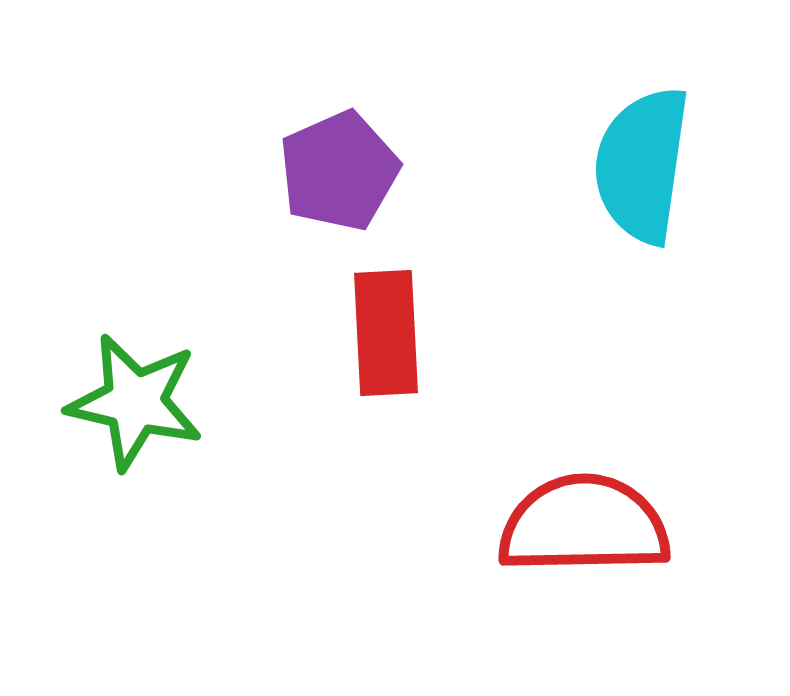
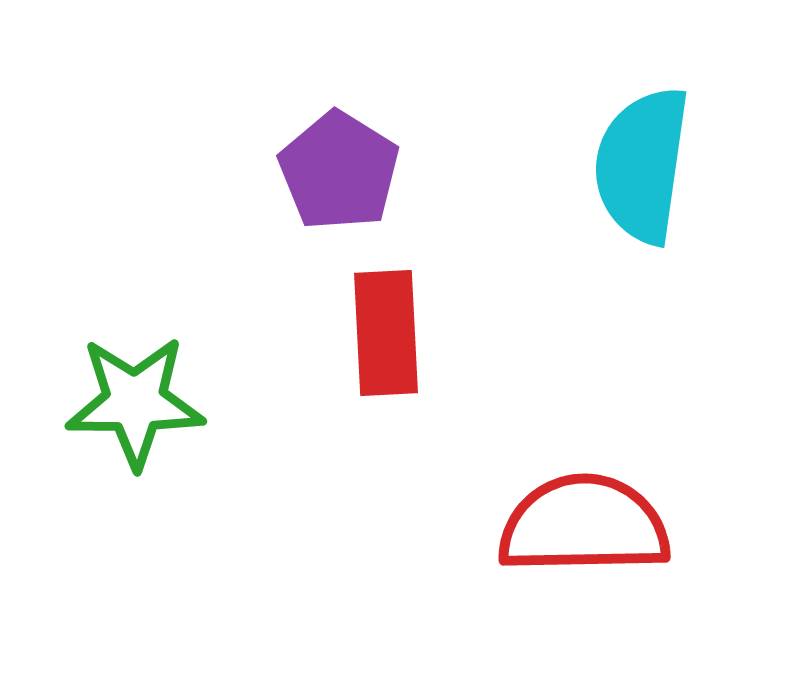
purple pentagon: rotated 16 degrees counterclockwise
green star: rotated 13 degrees counterclockwise
